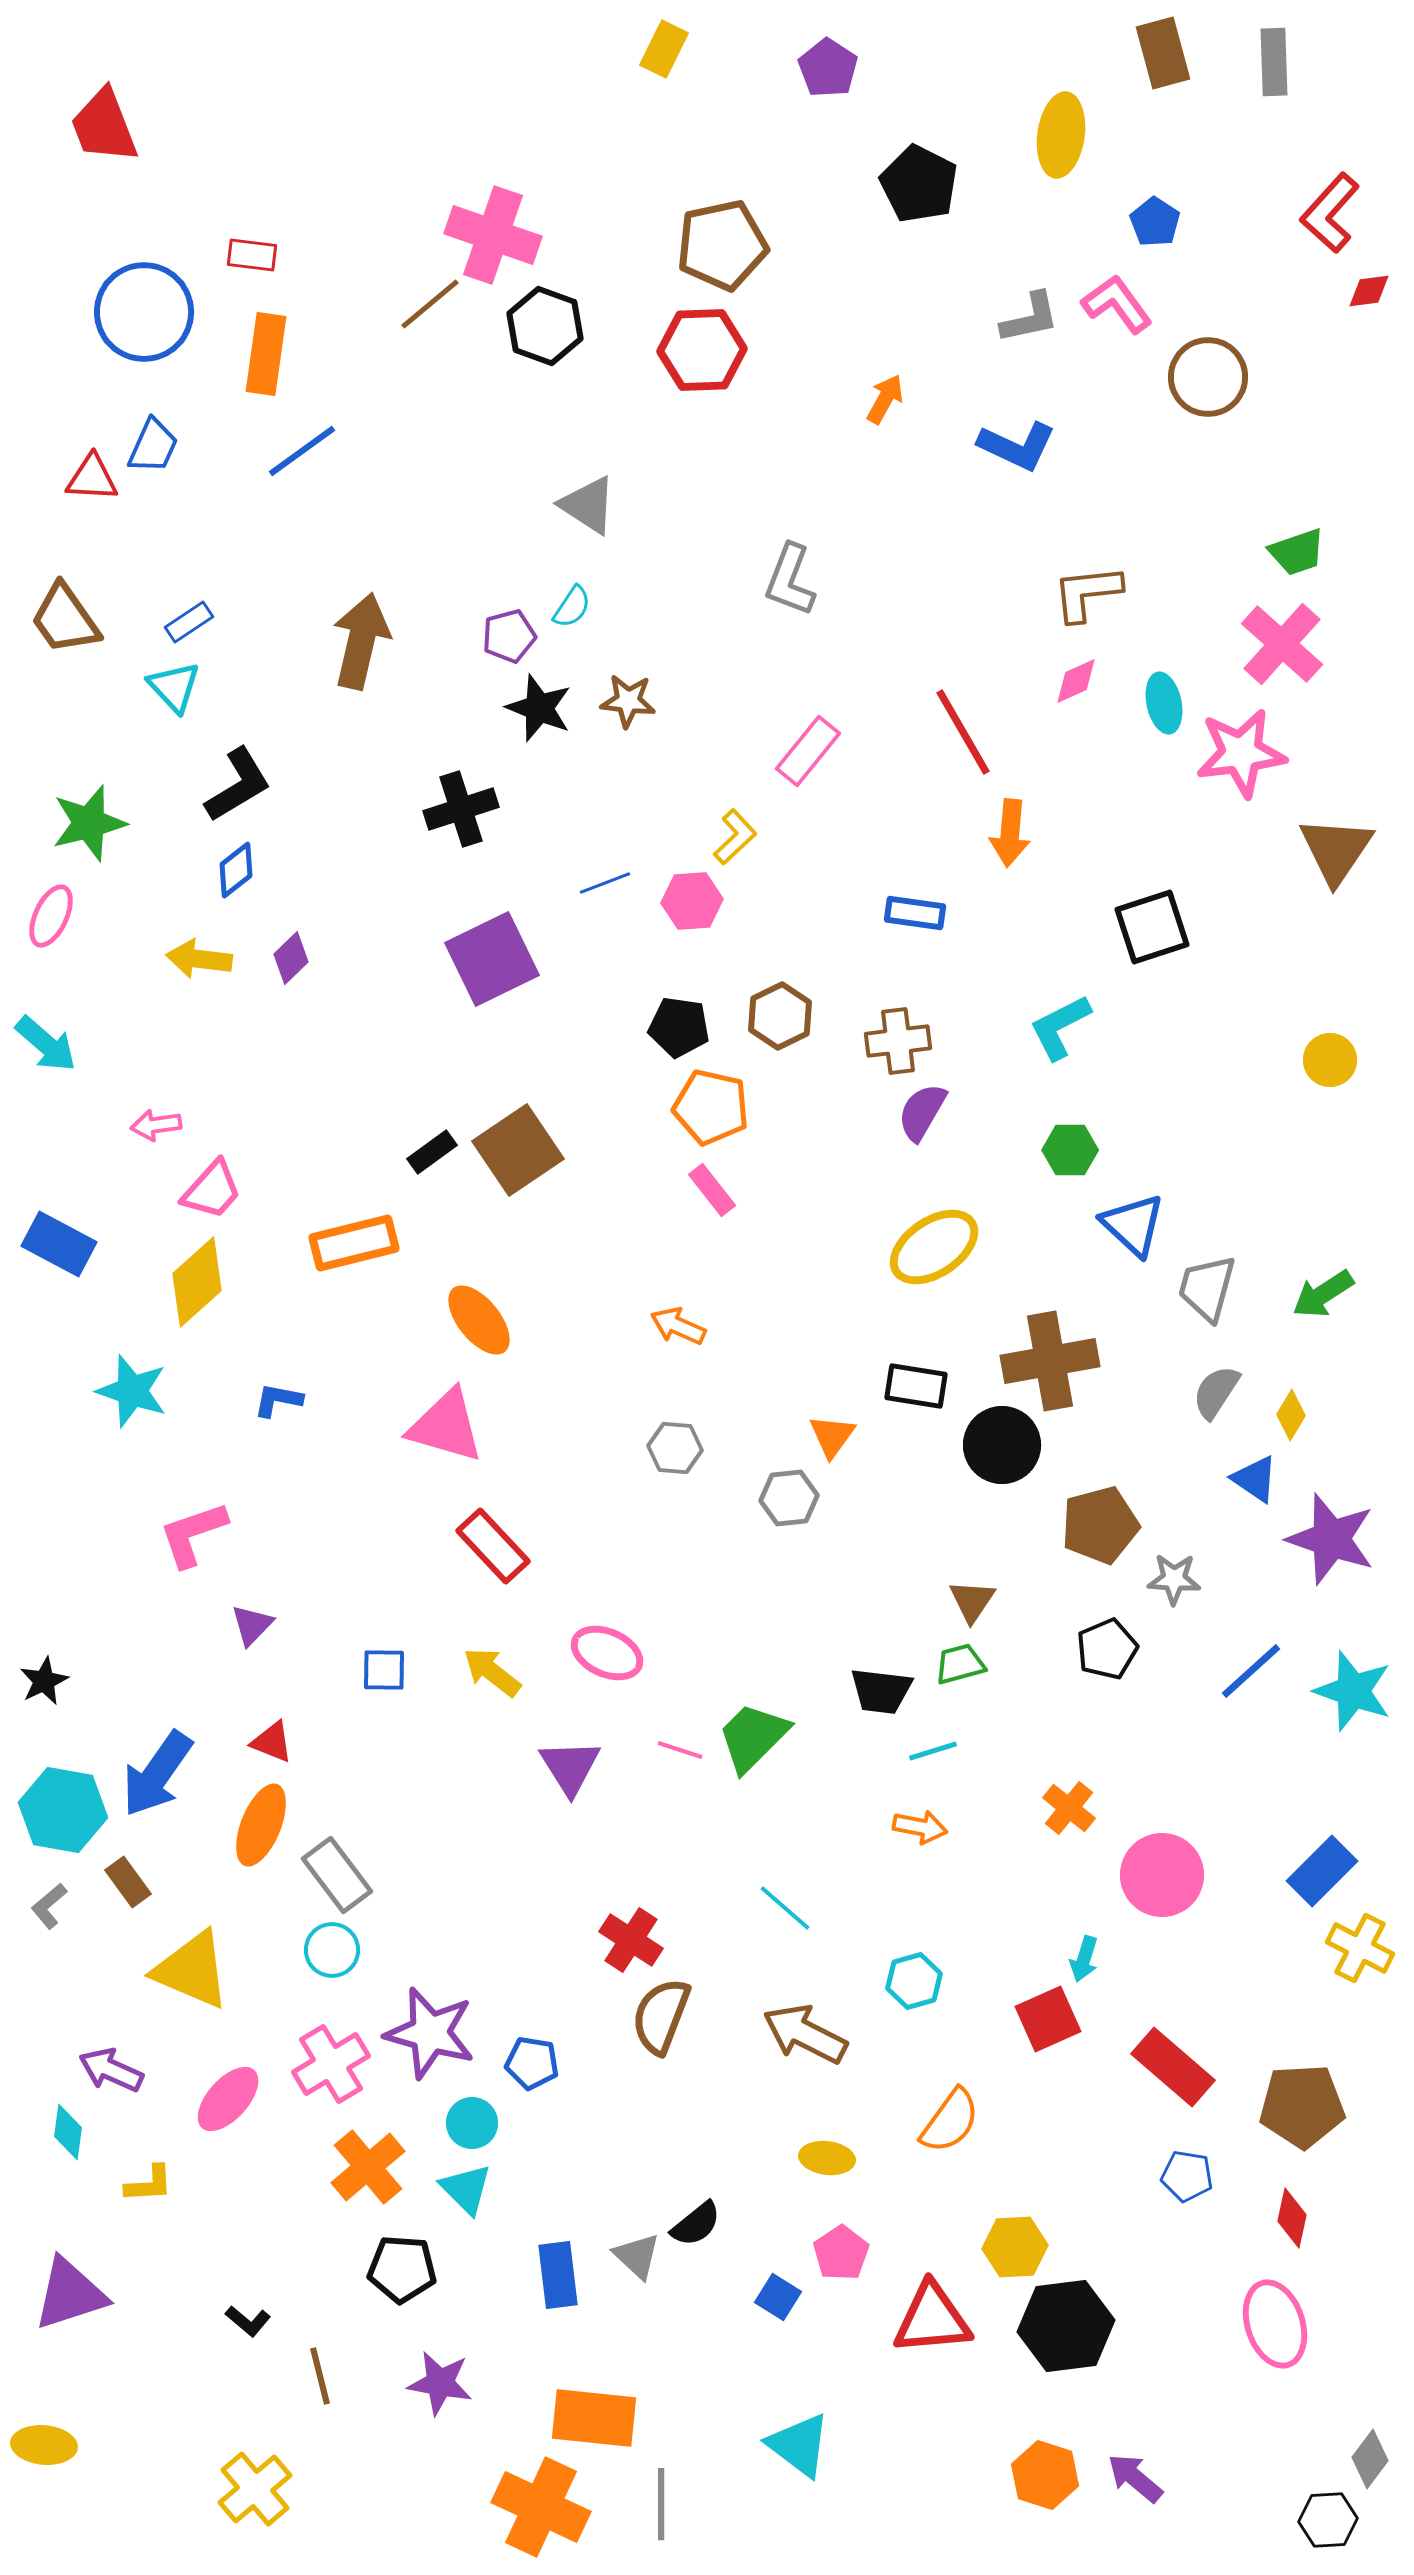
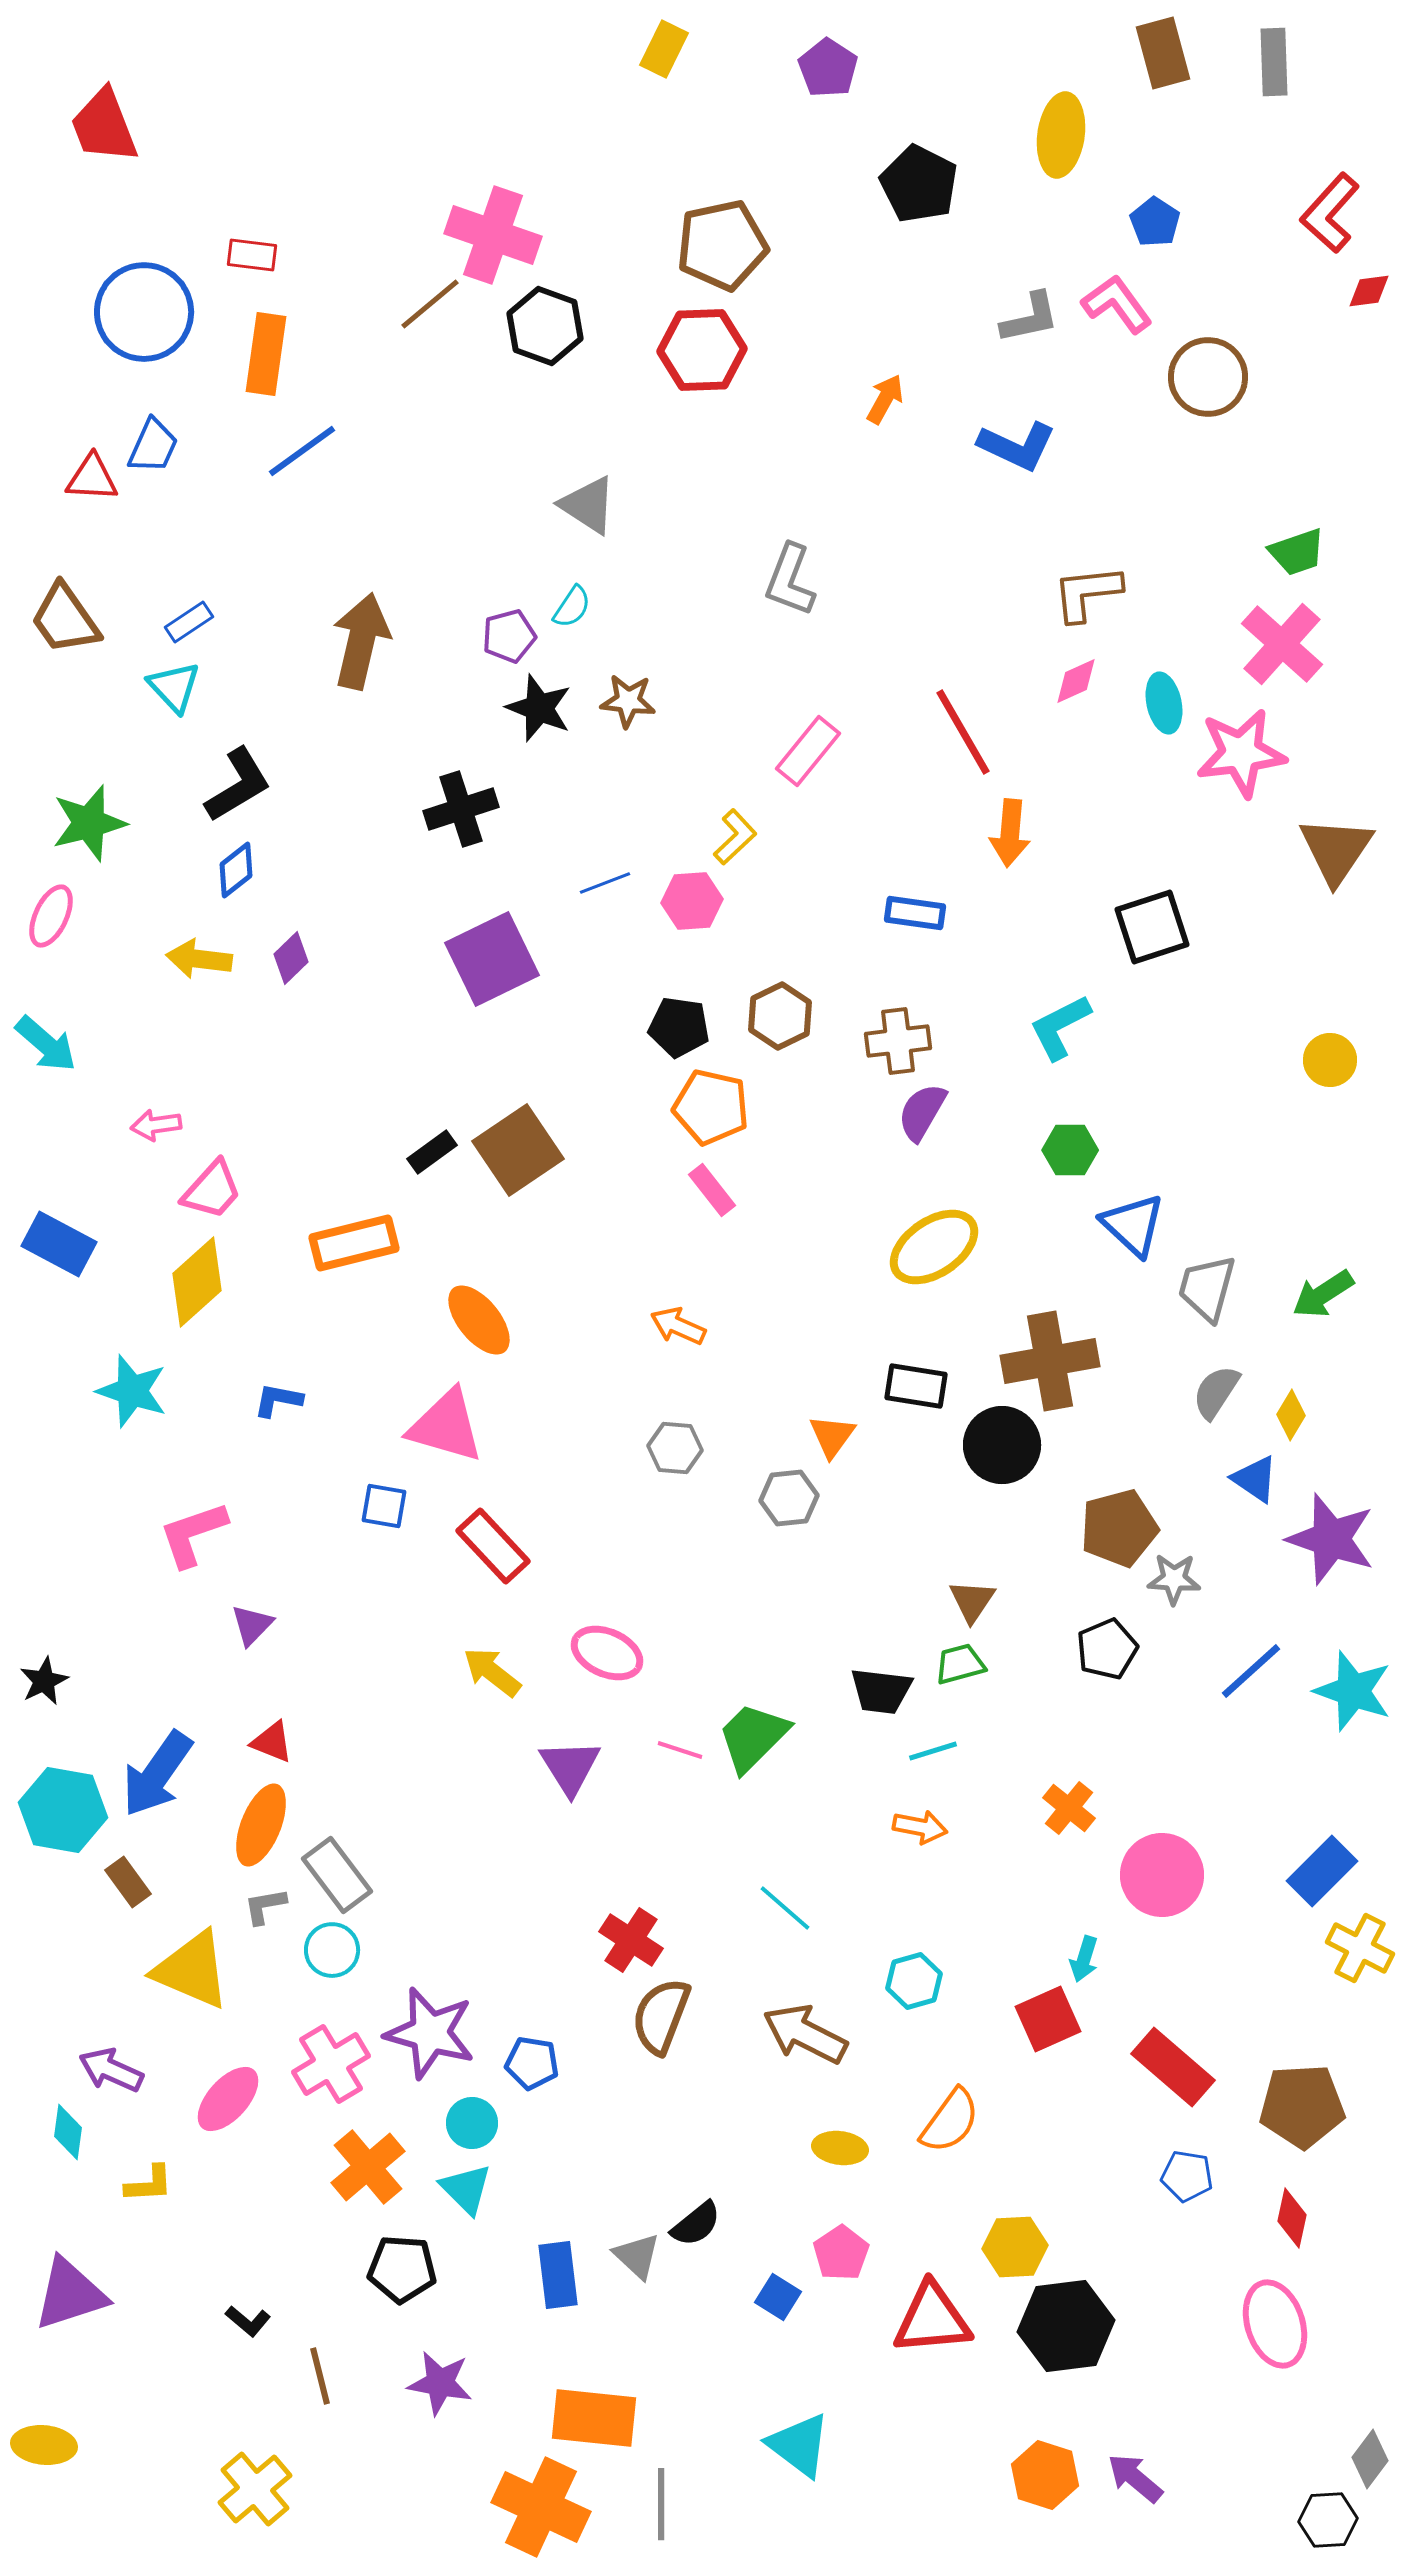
brown pentagon at (1100, 1525): moved 19 px right, 3 px down
blue square at (384, 1670): moved 164 px up; rotated 9 degrees clockwise
gray L-shape at (49, 1906): moved 216 px right; rotated 30 degrees clockwise
yellow ellipse at (827, 2158): moved 13 px right, 10 px up
